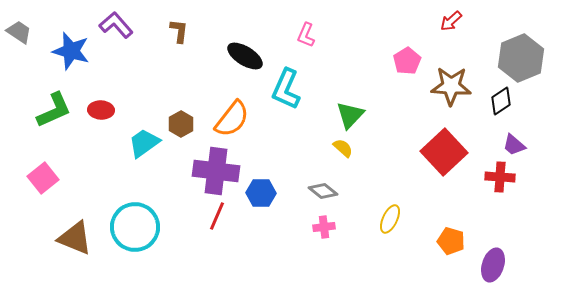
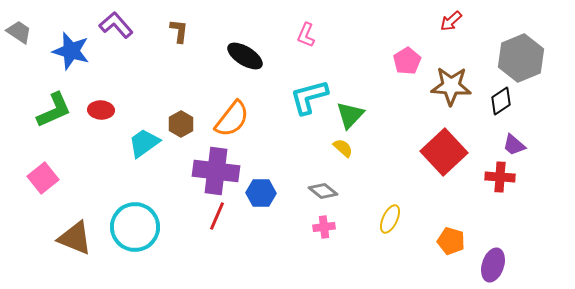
cyan L-shape: moved 23 px right, 8 px down; rotated 51 degrees clockwise
